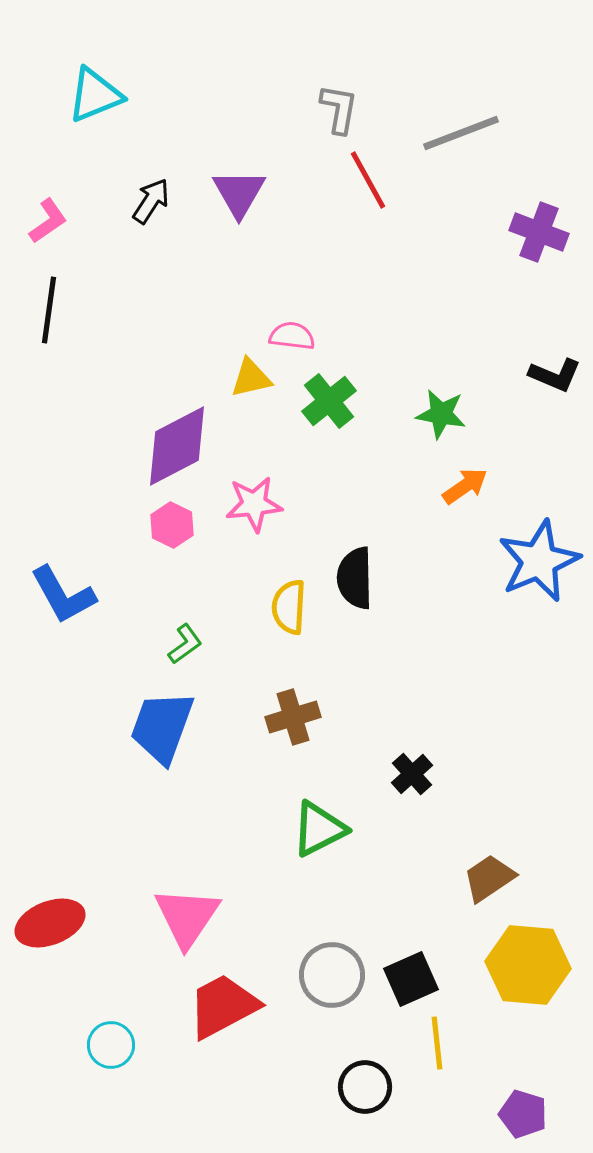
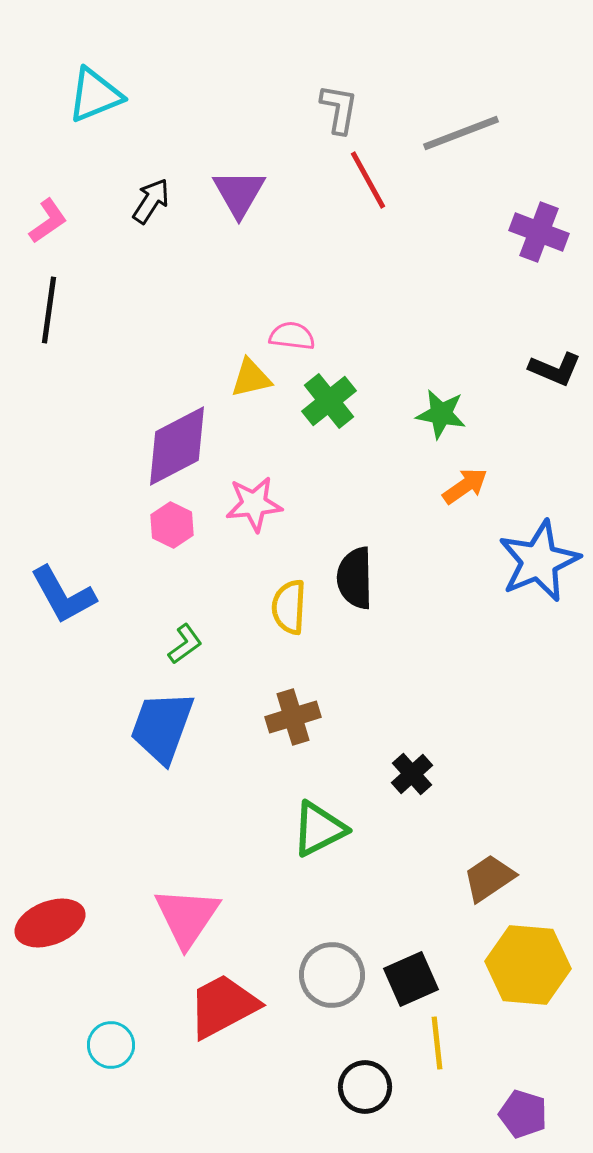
black L-shape: moved 6 px up
